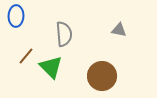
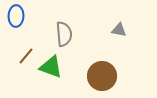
green triangle: rotated 25 degrees counterclockwise
